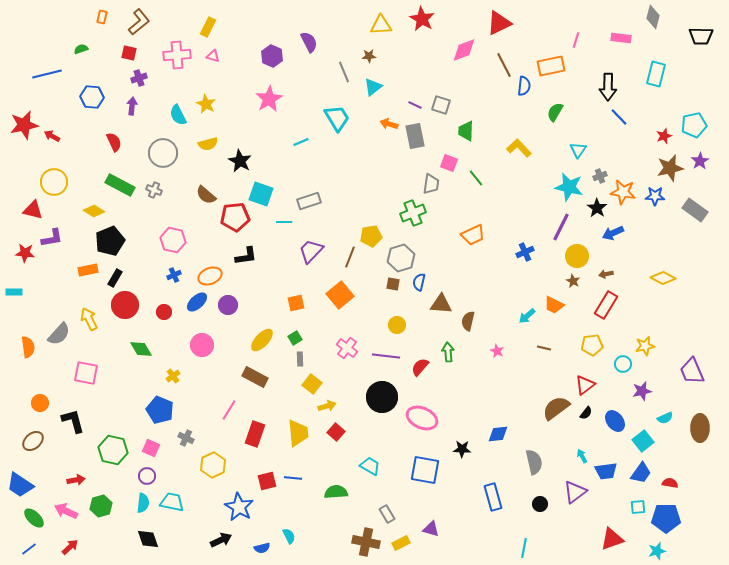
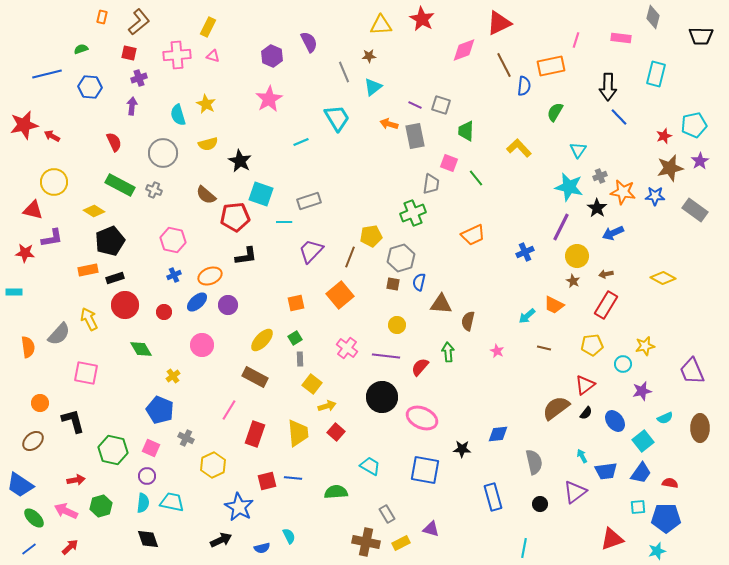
blue hexagon at (92, 97): moved 2 px left, 10 px up
cyan semicircle at (178, 115): rotated 10 degrees clockwise
black rectangle at (115, 278): rotated 42 degrees clockwise
